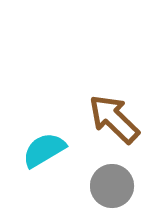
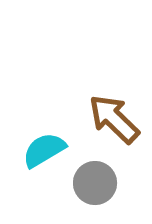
gray circle: moved 17 px left, 3 px up
